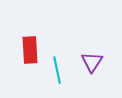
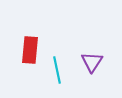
red rectangle: rotated 8 degrees clockwise
